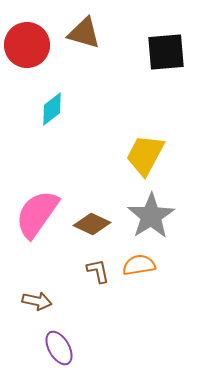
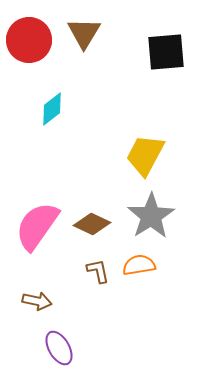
brown triangle: rotated 45 degrees clockwise
red circle: moved 2 px right, 5 px up
pink semicircle: moved 12 px down
